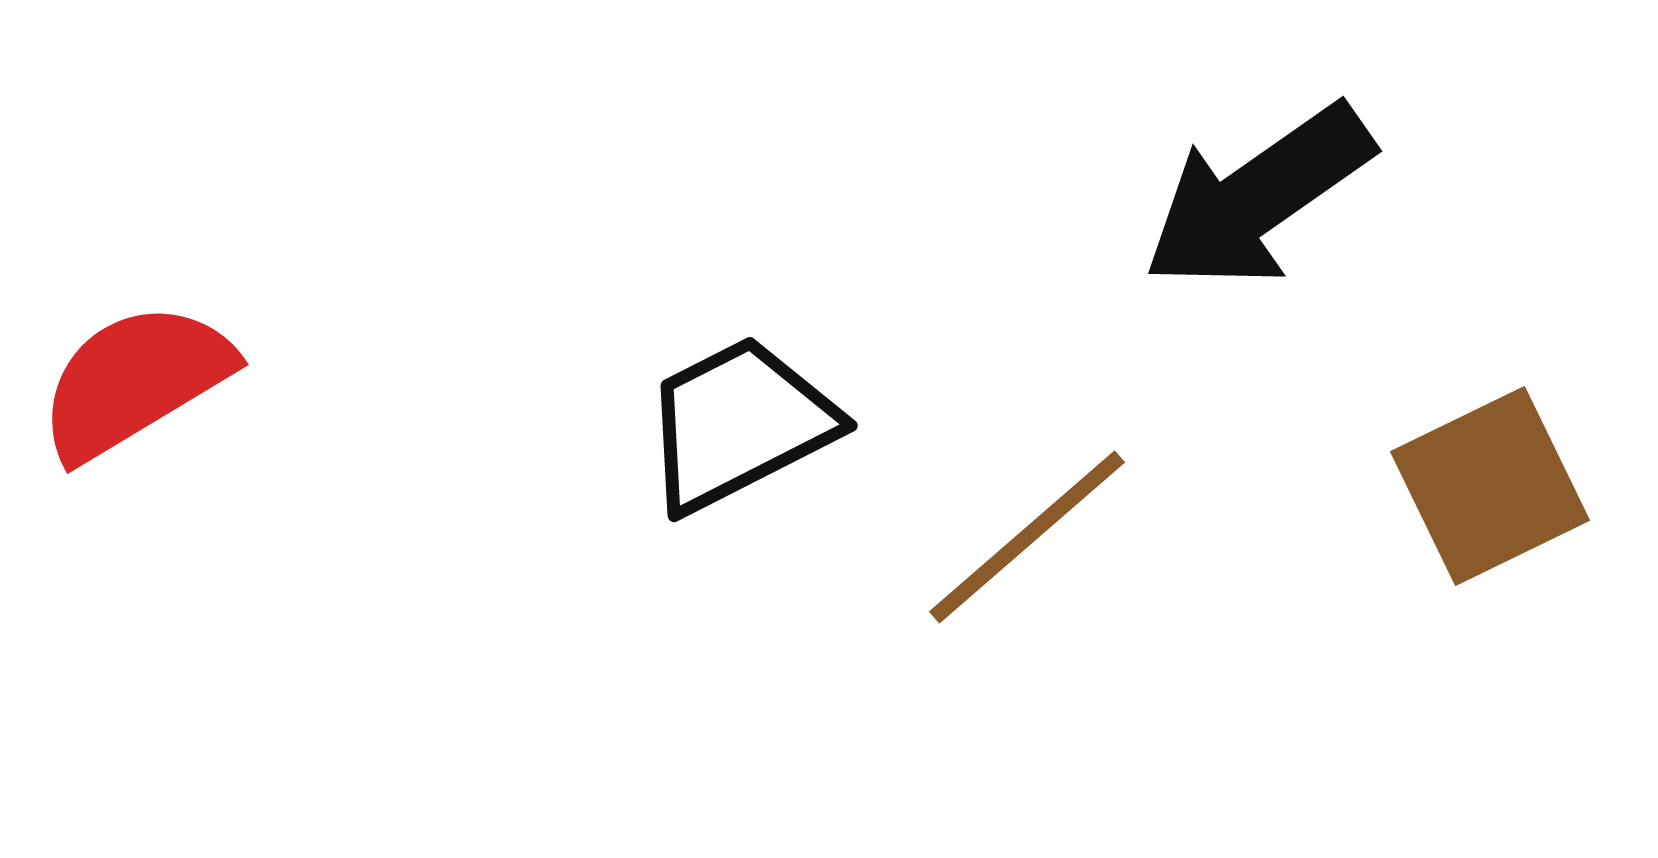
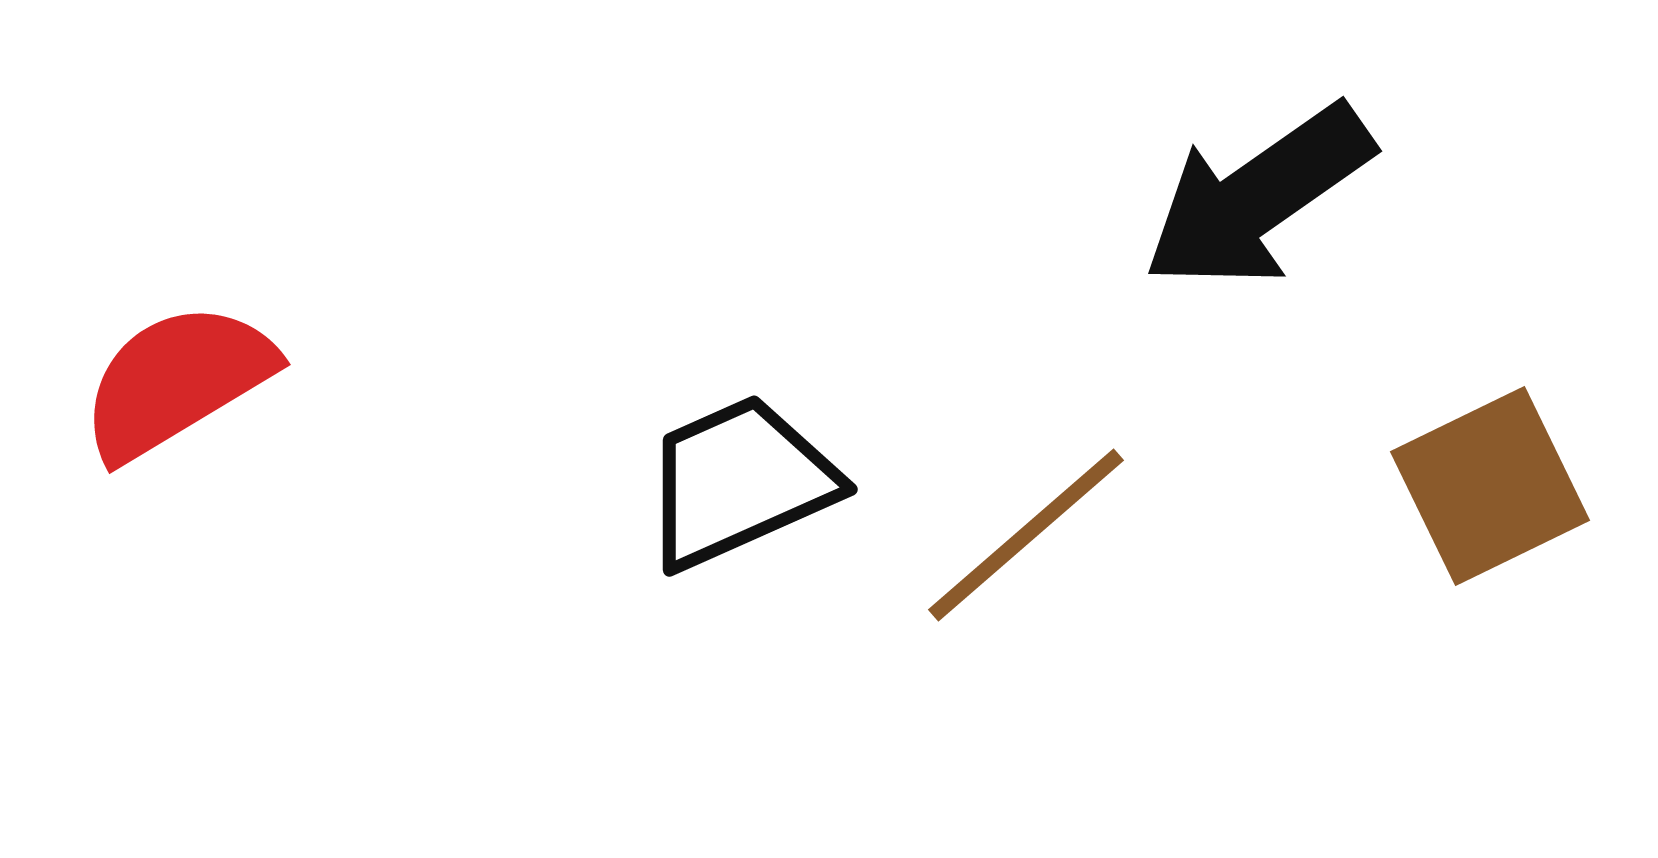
red semicircle: moved 42 px right
black trapezoid: moved 58 px down; rotated 3 degrees clockwise
brown line: moved 1 px left, 2 px up
